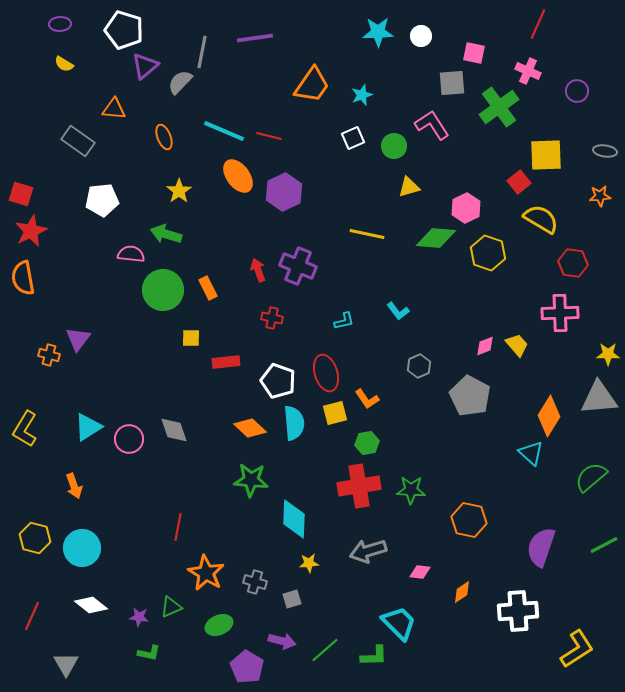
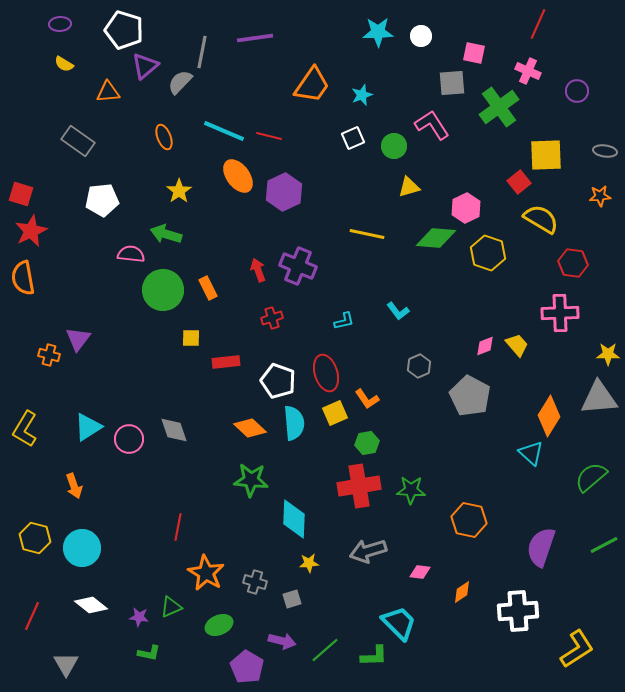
orange triangle at (114, 109): moved 6 px left, 17 px up; rotated 10 degrees counterclockwise
red cross at (272, 318): rotated 30 degrees counterclockwise
yellow square at (335, 413): rotated 10 degrees counterclockwise
